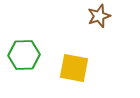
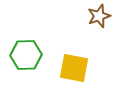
green hexagon: moved 2 px right
